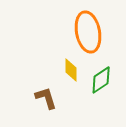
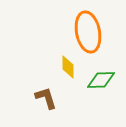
yellow diamond: moved 3 px left, 3 px up
green diamond: rotated 32 degrees clockwise
